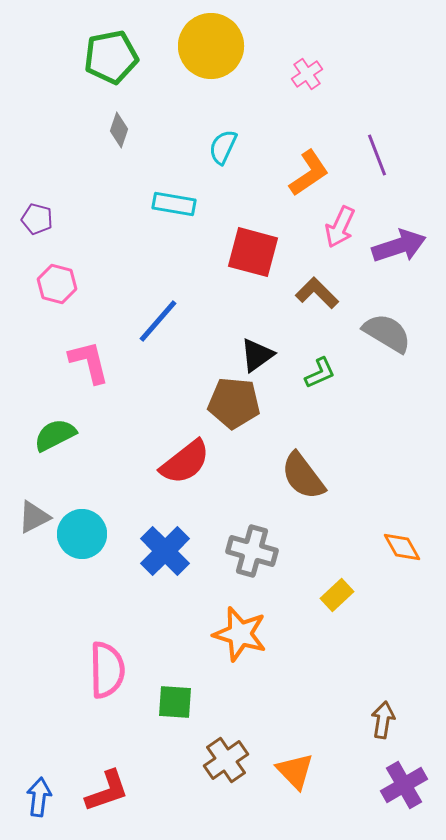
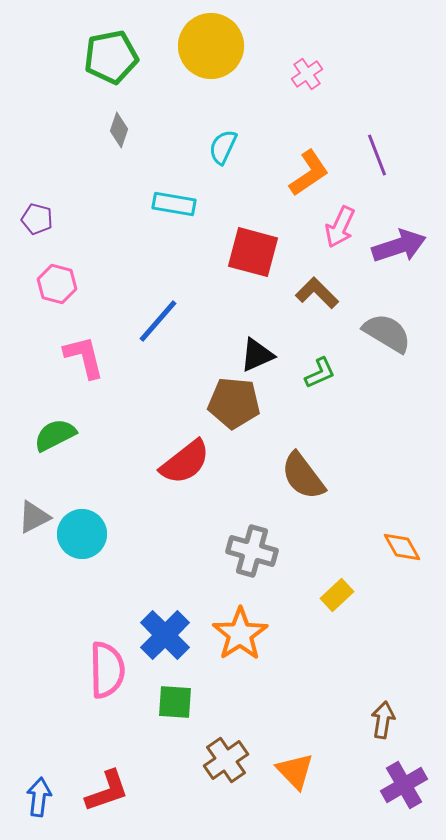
black triangle: rotated 12 degrees clockwise
pink L-shape: moved 5 px left, 5 px up
blue cross: moved 84 px down
orange star: rotated 22 degrees clockwise
